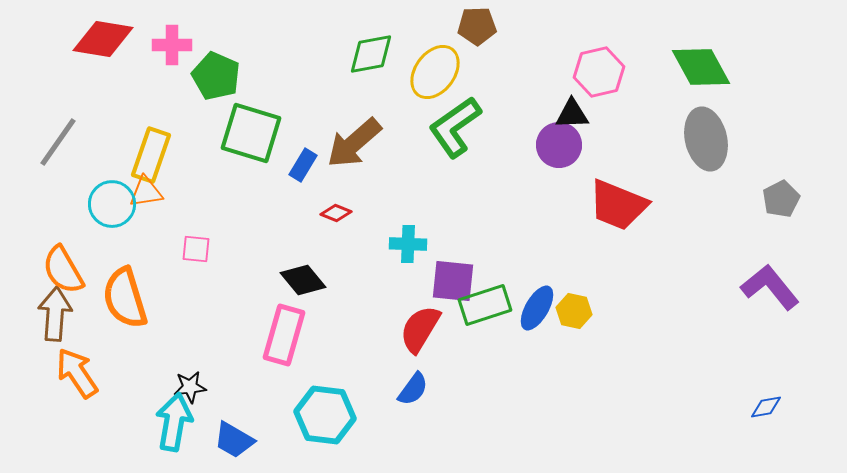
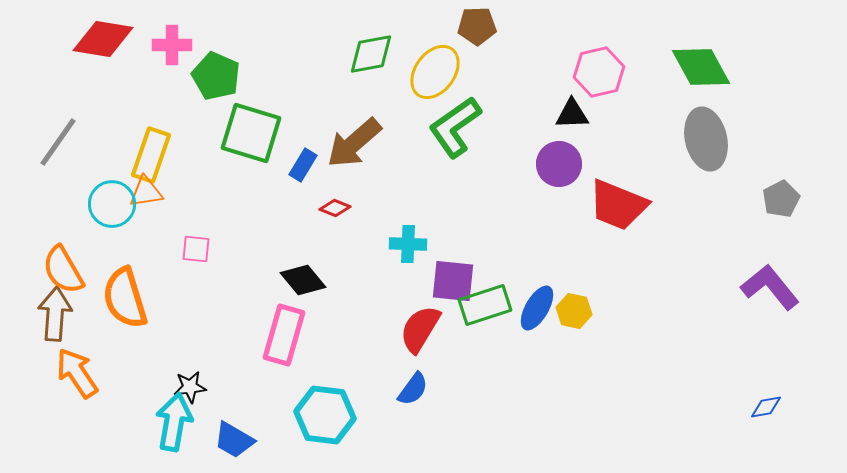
purple circle at (559, 145): moved 19 px down
red diamond at (336, 213): moved 1 px left, 5 px up
